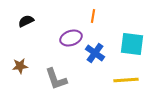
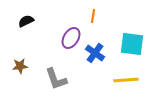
purple ellipse: rotated 40 degrees counterclockwise
